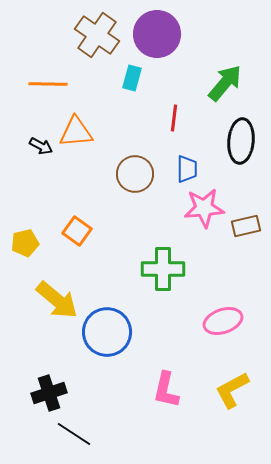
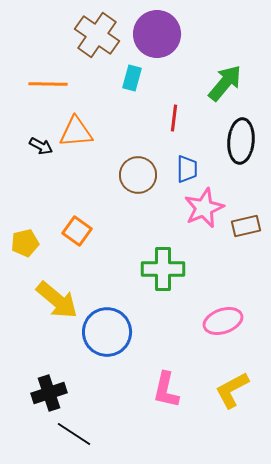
brown circle: moved 3 px right, 1 px down
pink star: rotated 18 degrees counterclockwise
